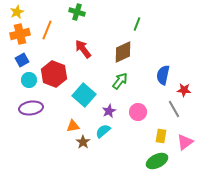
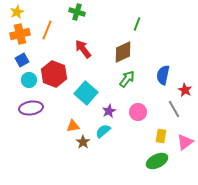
green arrow: moved 7 px right, 2 px up
red star: moved 1 px right; rotated 24 degrees clockwise
cyan square: moved 2 px right, 2 px up
